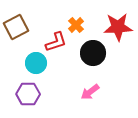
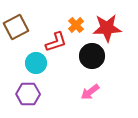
red star: moved 11 px left, 1 px down
black circle: moved 1 px left, 3 px down
